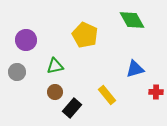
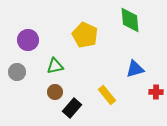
green diamond: moved 2 px left; rotated 24 degrees clockwise
purple circle: moved 2 px right
